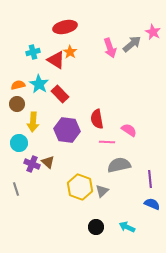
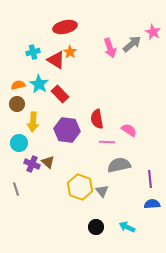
gray triangle: rotated 24 degrees counterclockwise
blue semicircle: rotated 28 degrees counterclockwise
